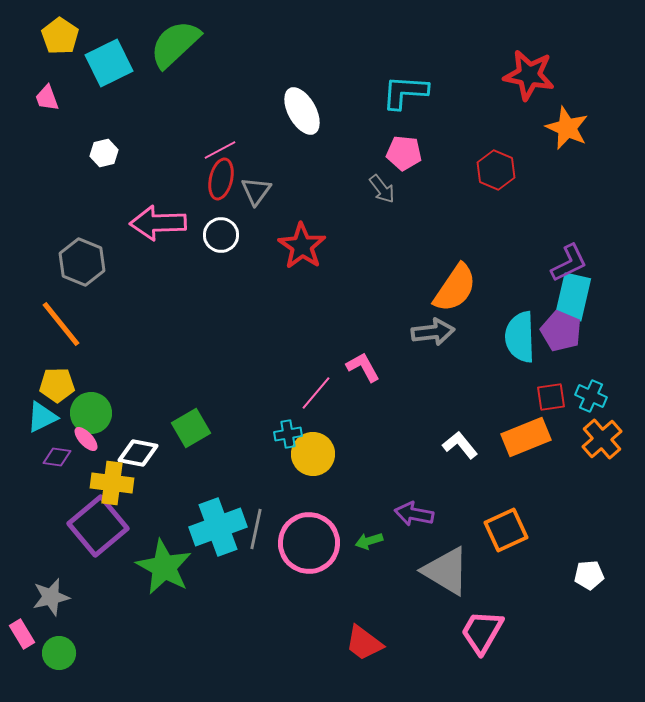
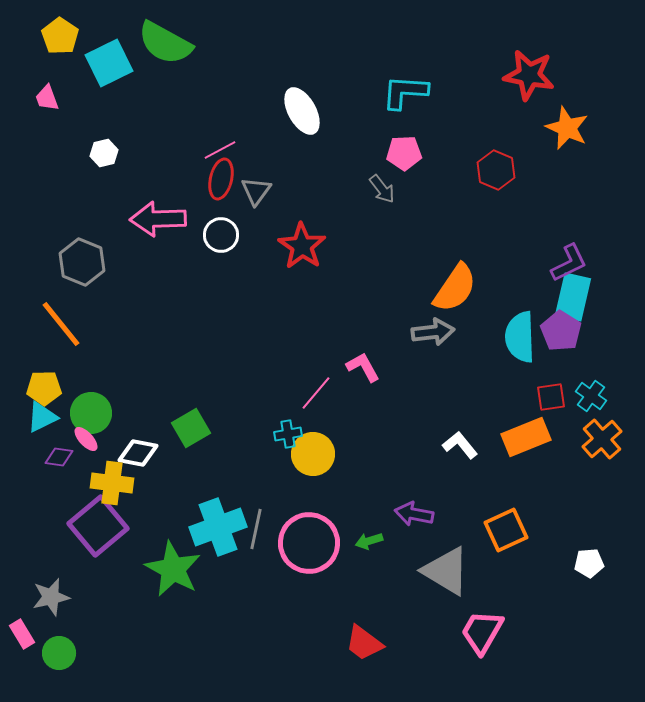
green semicircle at (175, 44): moved 10 px left, 1 px up; rotated 108 degrees counterclockwise
pink pentagon at (404, 153): rotated 8 degrees counterclockwise
pink arrow at (158, 223): moved 4 px up
purple pentagon at (561, 331): rotated 9 degrees clockwise
yellow pentagon at (57, 385): moved 13 px left, 3 px down
cyan cross at (591, 396): rotated 12 degrees clockwise
purple diamond at (57, 457): moved 2 px right
green star at (164, 567): moved 9 px right, 2 px down
white pentagon at (589, 575): moved 12 px up
